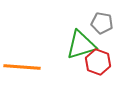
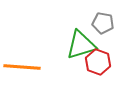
gray pentagon: moved 1 px right
